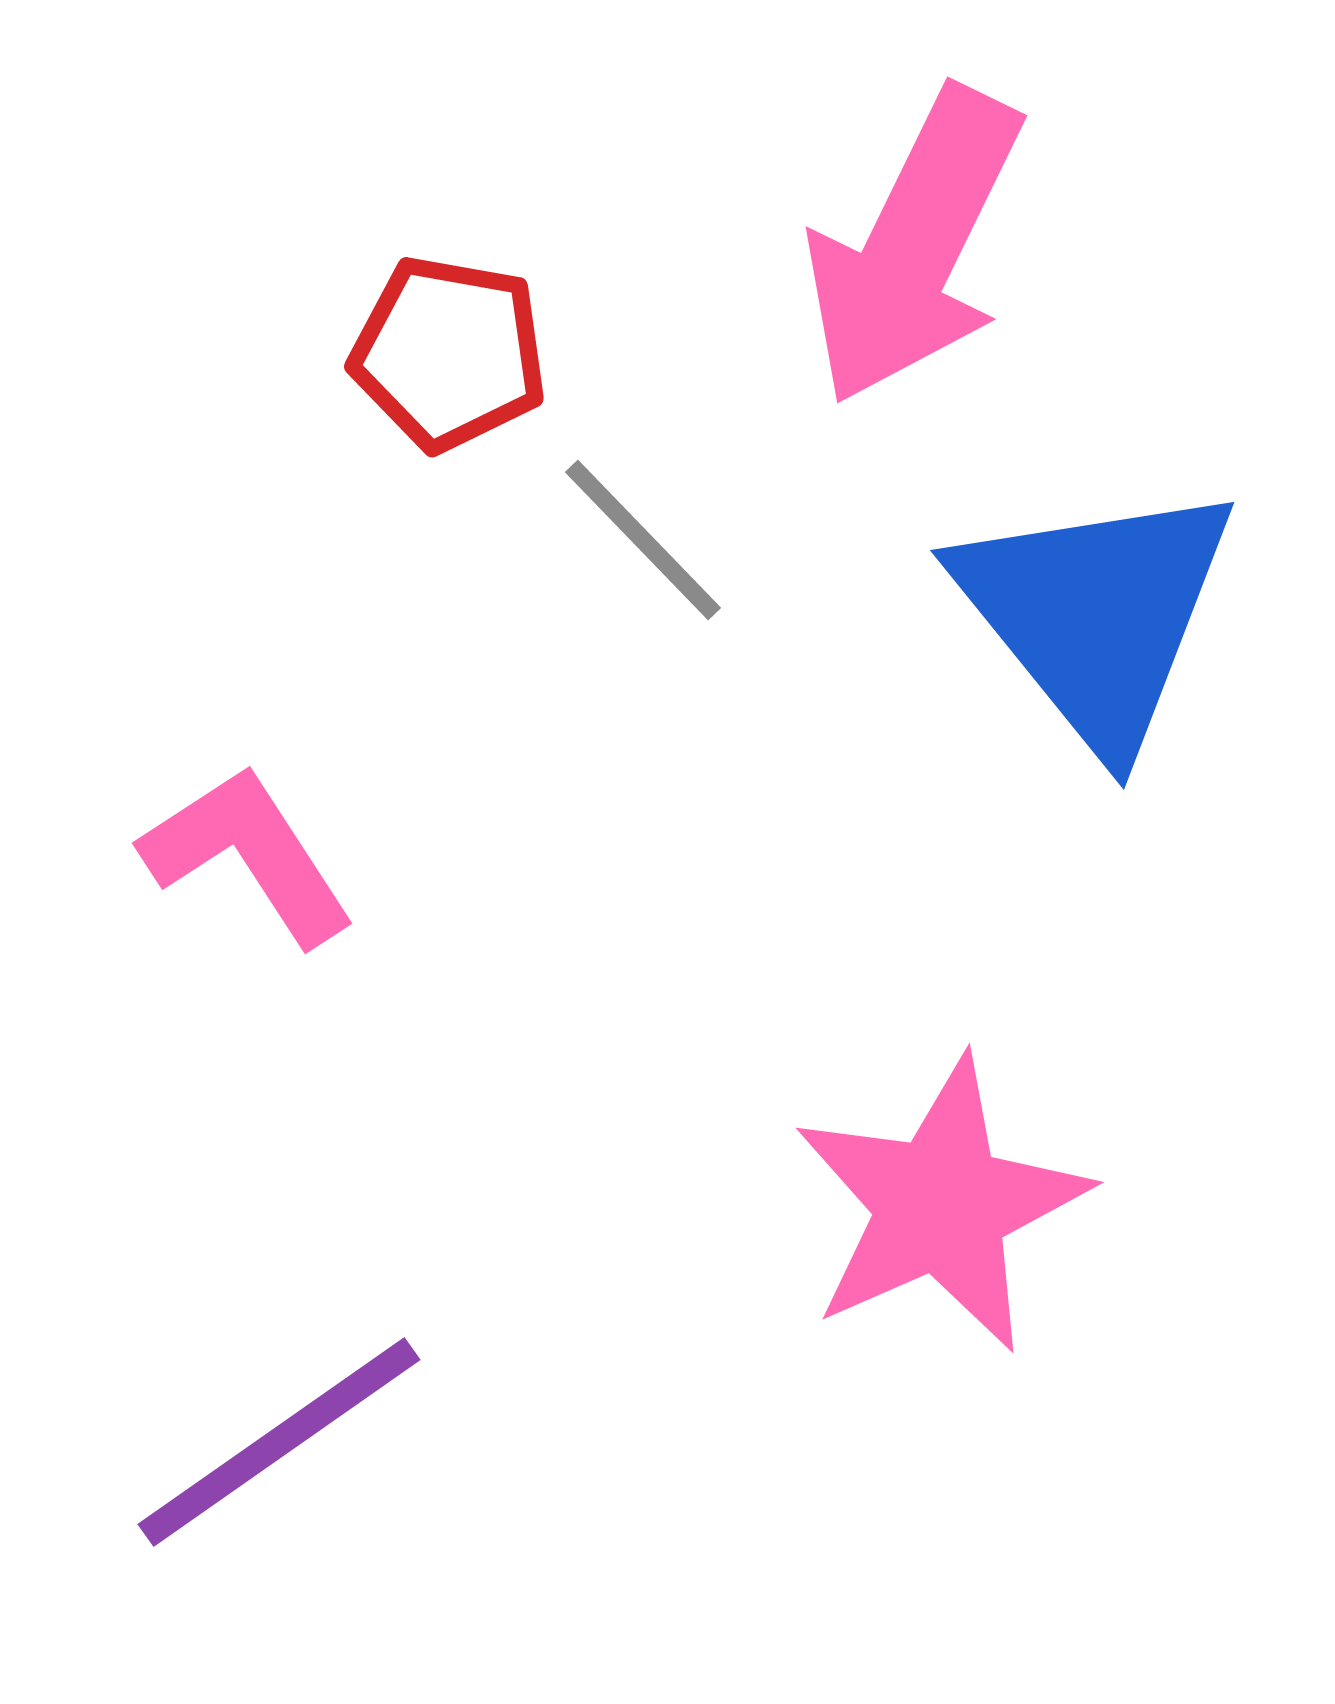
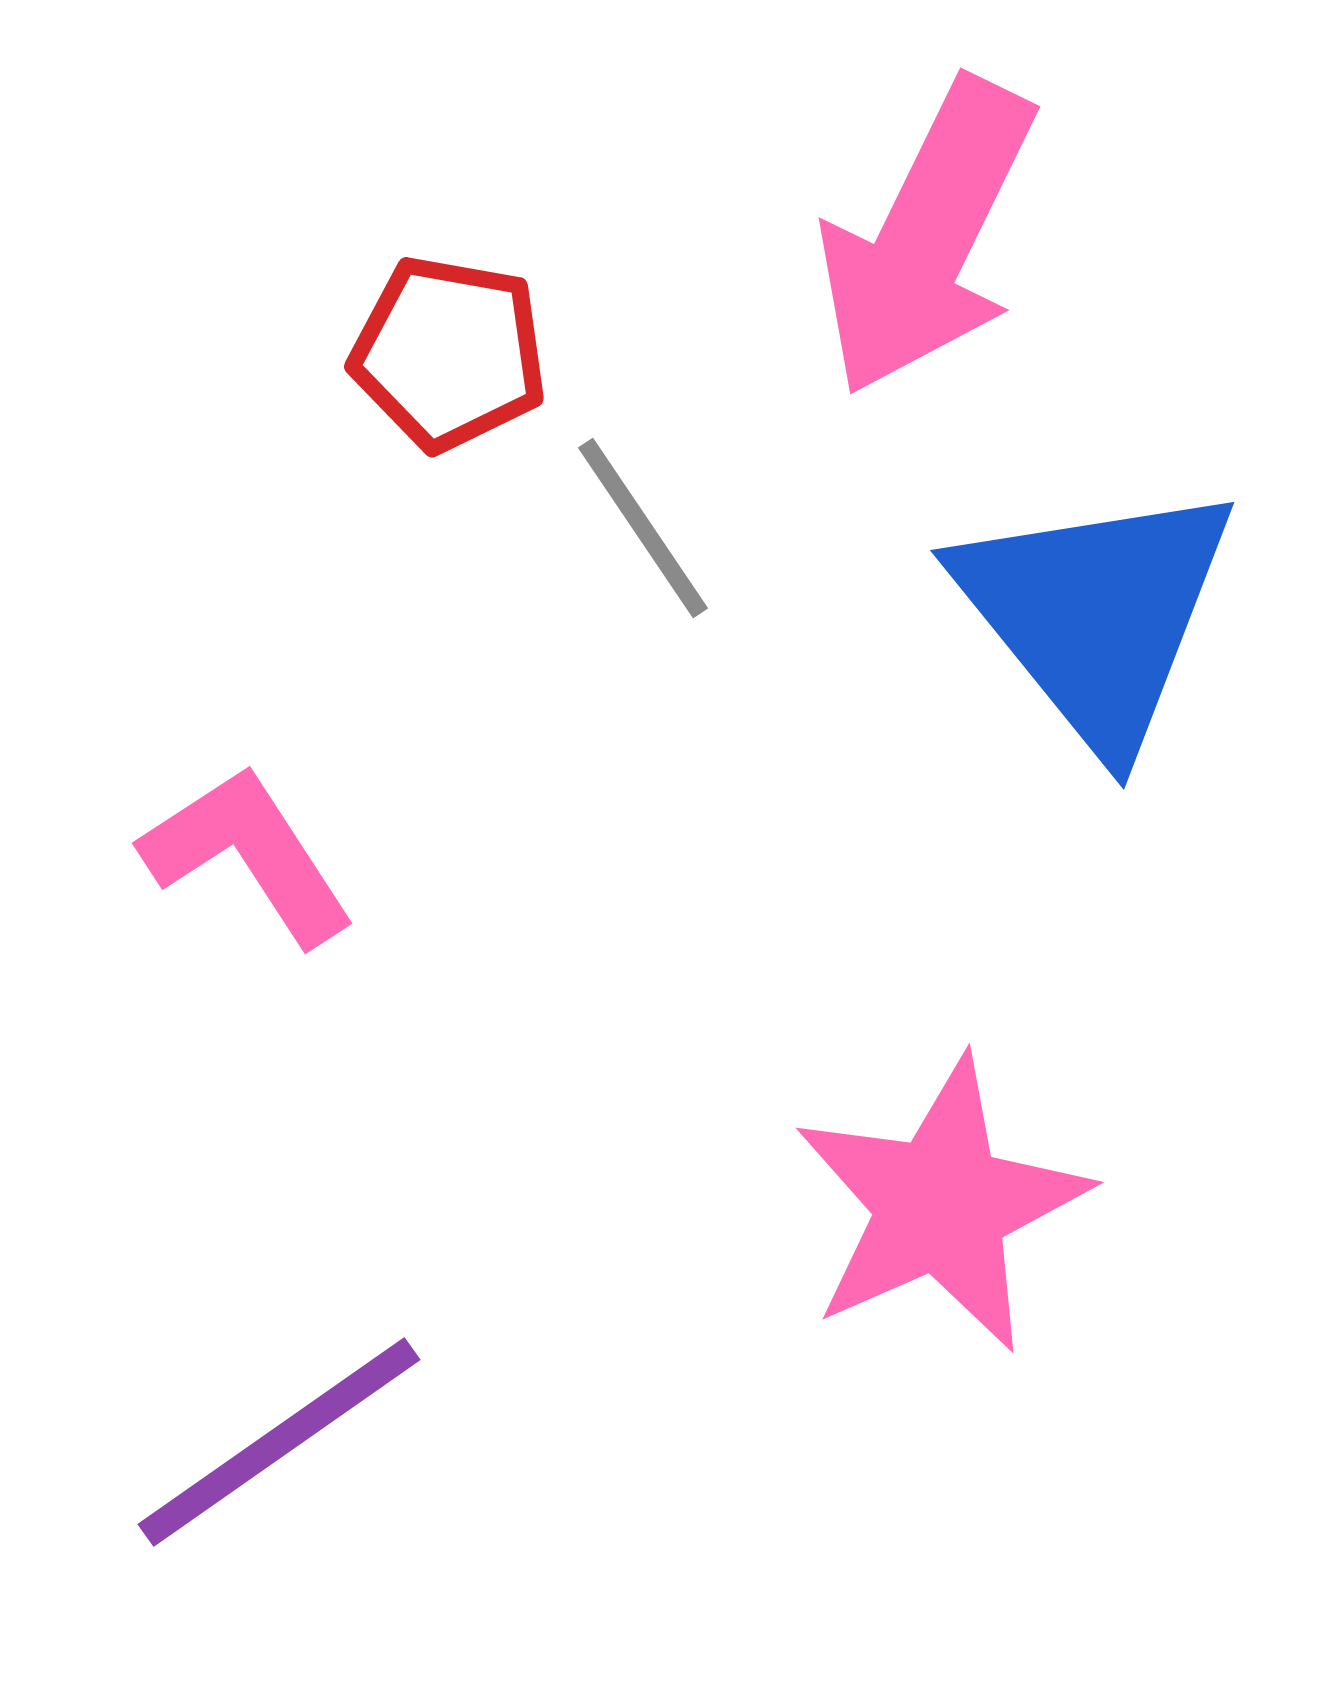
pink arrow: moved 13 px right, 9 px up
gray line: moved 12 px up; rotated 10 degrees clockwise
